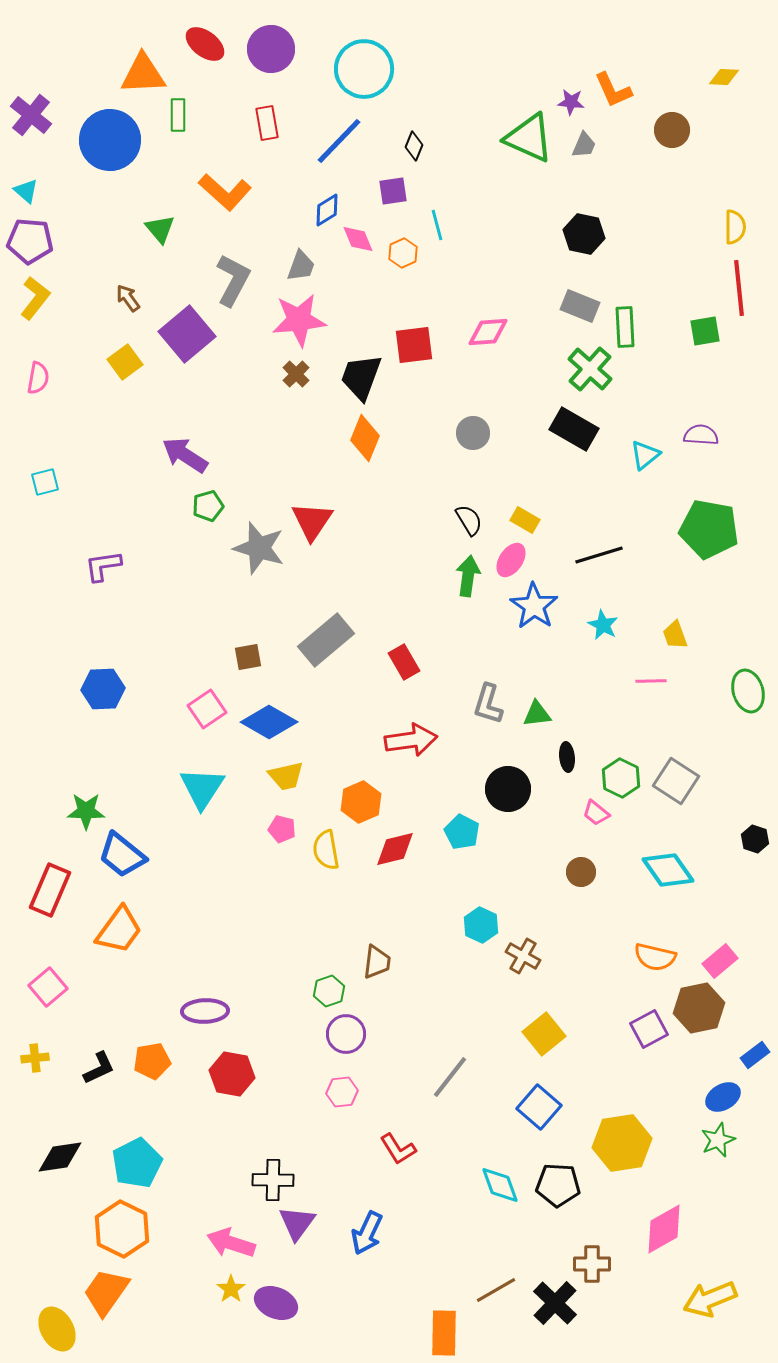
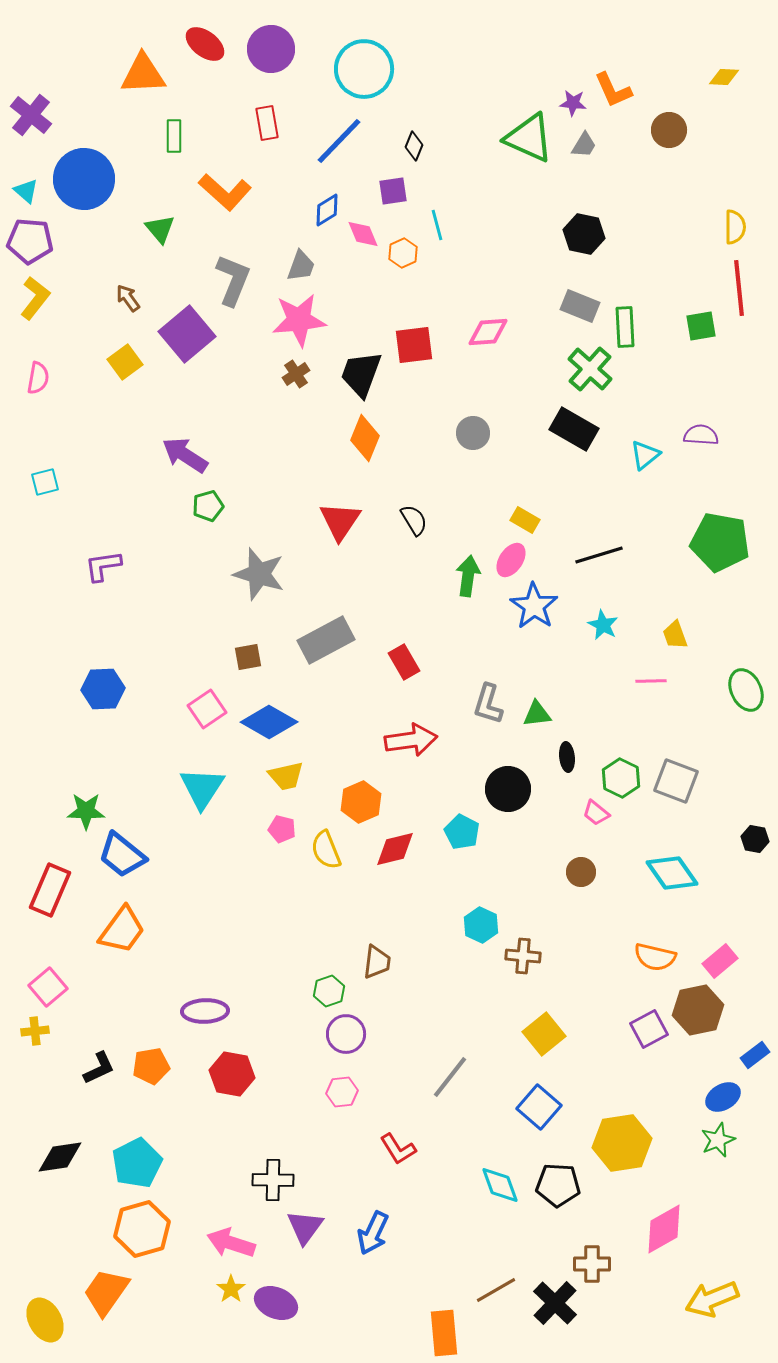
purple star at (571, 102): moved 2 px right, 1 px down
green rectangle at (178, 115): moved 4 px left, 21 px down
brown circle at (672, 130): moved 3 px left
blue circle at (110, 140): moved 26 px left, 39 px down
gray trapezoid at (584, 145): rotated 8 degrees clockwise
pink diamond at (358, 239): moved 5 px right, 5 px up
gray L-shape at (233, 280): rotated 6 degrees counterclockwise
green square at (705, 331): moved 4 px left, 5 px up
brown cross at (296, 374): rotated 12 degrees clockwise
black trapezoid at (361, 377): moved 3 px up
black semicircle at (469, 520): moved 55 px left
red triangle at (312, 521): moved 28 px right
green pentagon at (709, 529): moved 11 px right, 13 px down
gray star at (259, 548): moved 26 px down
gray rectangle at (326, 640): rotated 12 degrees clockwise
green ellipse at (748, 691): moved 2 px left, 1 px up; rotated 9 degrees counterclockwise
gray square at (676, 781): rotated 12 degrees counterclockwise
black hexagon at (755, 839): rotated 8 degrees counterclockwise
yellow semicircle at (326, 850): rotated 12 degrees counterclockwise
cyan diamond at (668, 870): moved 4 px right, 3 px down
orange trapezoid at (119, 930): moved 3 px right
brown cross at (523, 956): rotated 24 degrees counterclockwise
brown hexagon at (699, 1008): moved 1 px left, 2 px down
yellow cross at (35, 1058): moved 27 px up
orange pentagon at (152, 1061): moved 1 px left, 5 px down
purple triangle at (297, 1223): moved 8 px right, 4 px down
orange hexagon at (122, 1229): moved 20 px right; rotated 18 degrees clockwise
blue arrow at (367, 1233): moved 6 px right
yellow arrow at (710, 1299): moved 2 px right
yellow ellipse at (57, 1329): moved 12 px left, 9 px up
orange rectangle at (444, 1333): rotated 6 degrees counterclockwise
